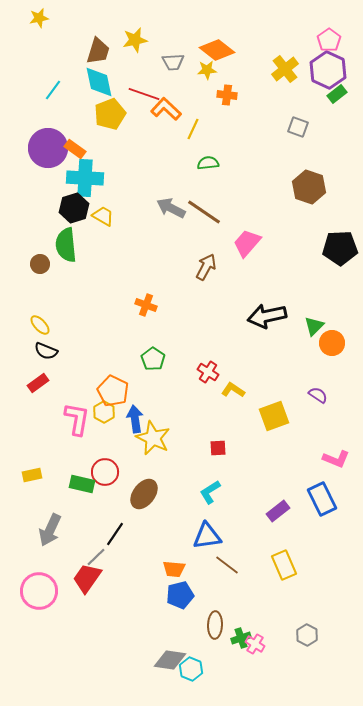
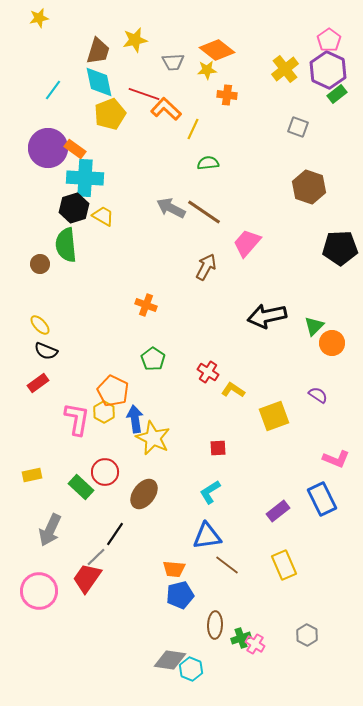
green rectangle at (82, 484): moved 1 px left, 3 px down; rotated 30 degrees clockwise
